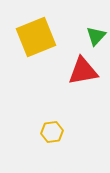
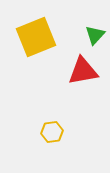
green triangle: moved 1 px left, 1 px up
